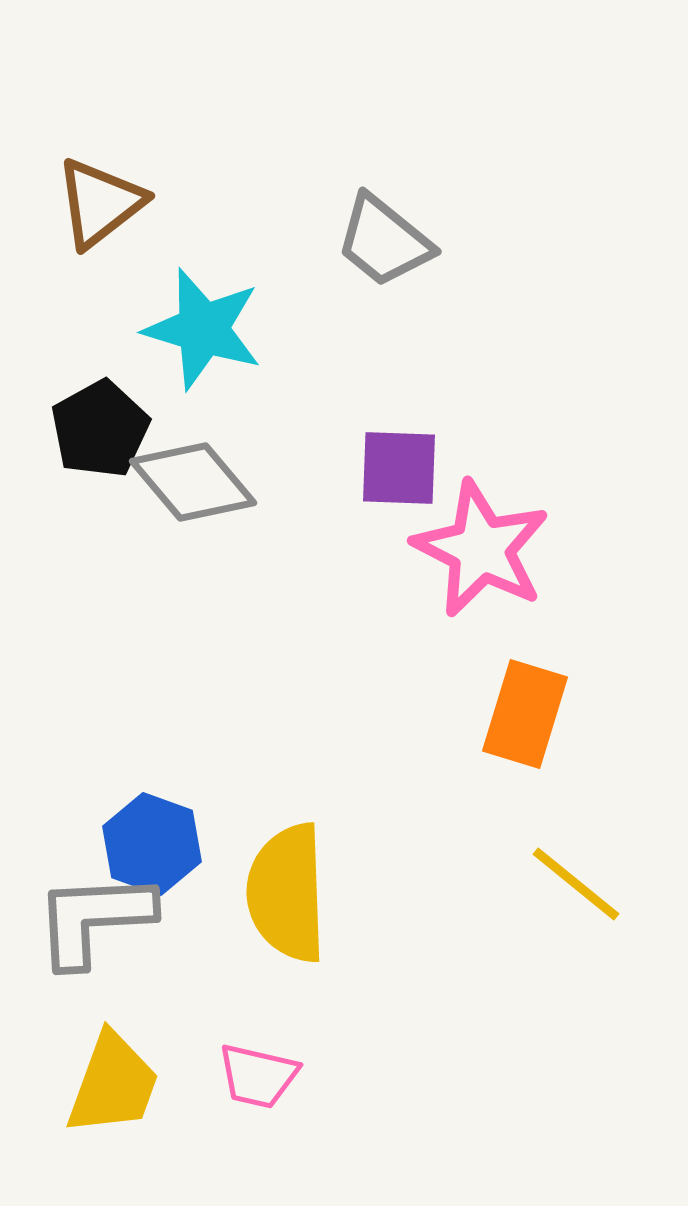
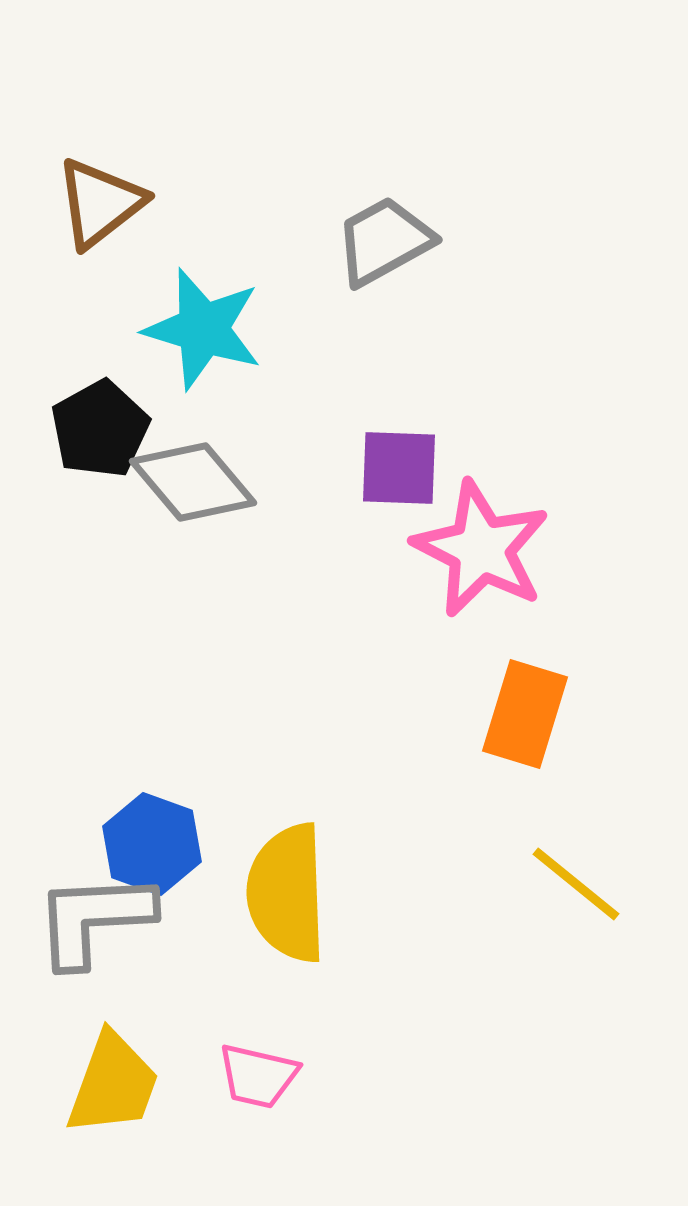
gray trapezoid: rotated 112 degrees clockwise
